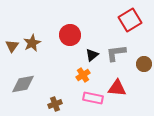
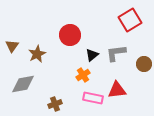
brown star: moved 5 px right, 11 px down
red triangle: moved 2 px down; rotated 12 degrees counterclockwise
